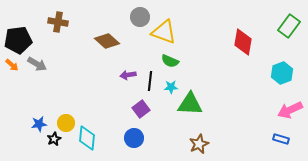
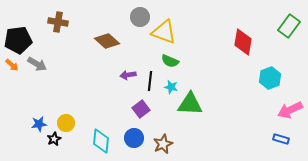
cyan hexagon: moved 12 px left, 5 px down
cyan star: rotated 16 degrees clockwise
cyan diamond: moved 14 px right, 3 px down
brown star: moved 36 px left
